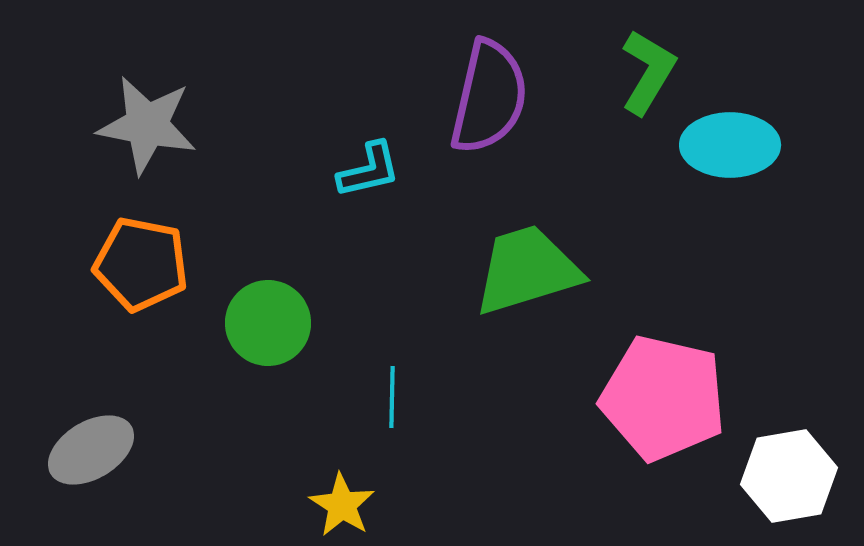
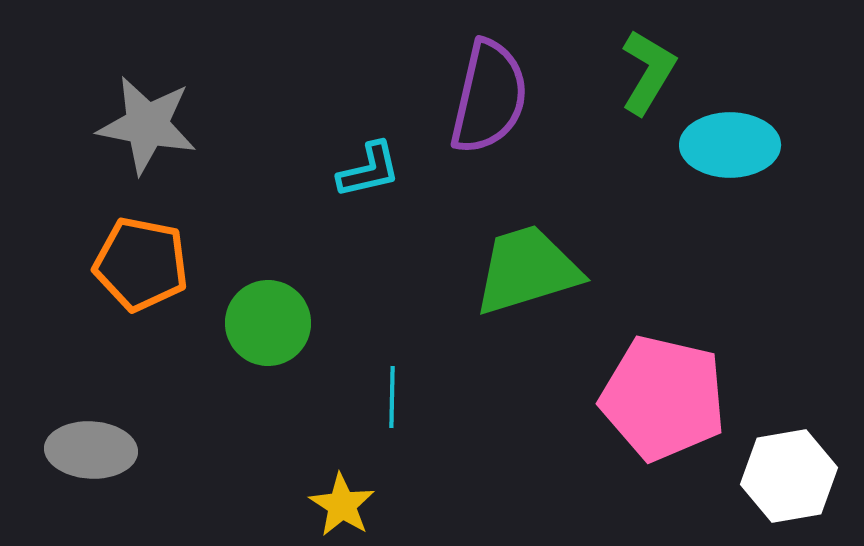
gray ellipse: rotated 34 degrees clockwise
